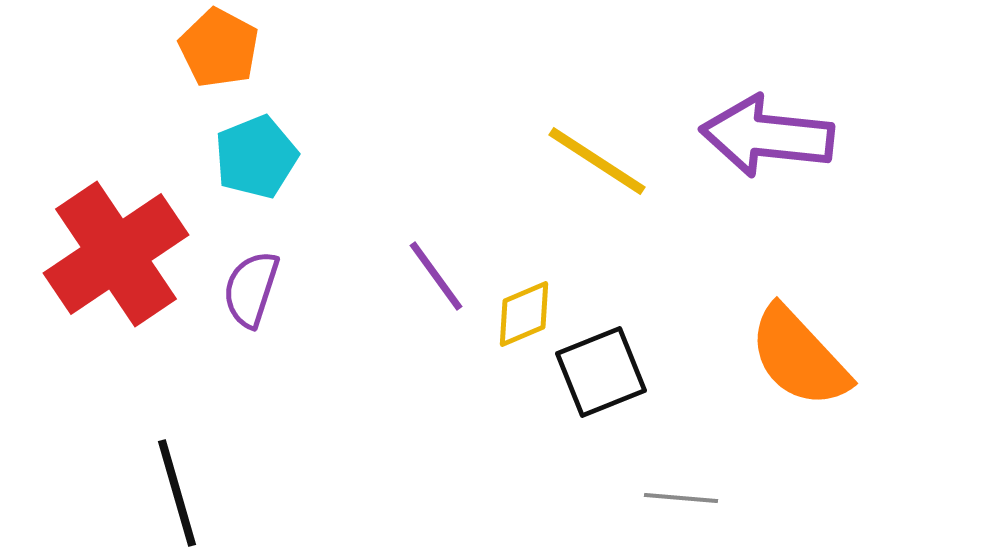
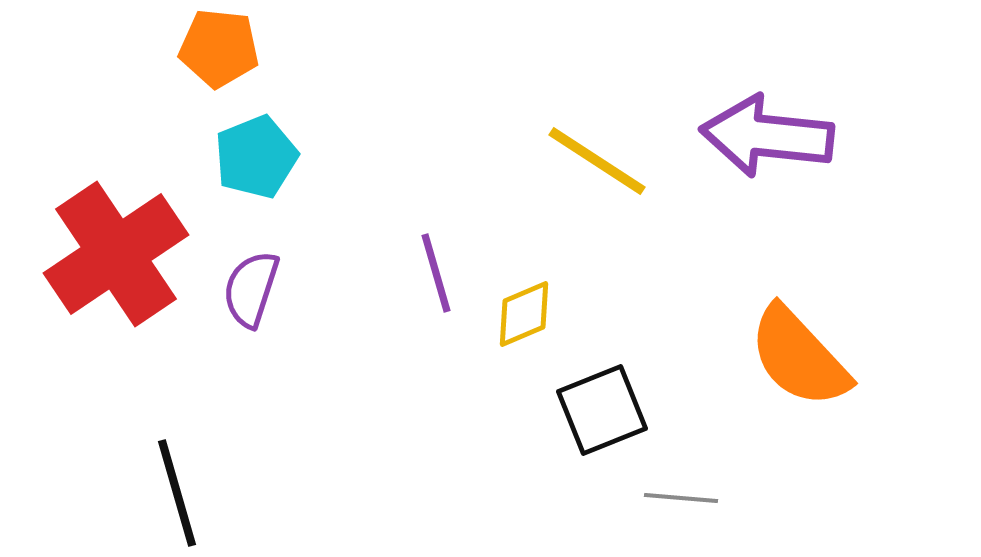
orange pentagon: rotated 22 degrees counterclockwise
purple line: moved 3 px up; rotated 20 degrees clockwise
black square: moved 1 px right, 38 px down
